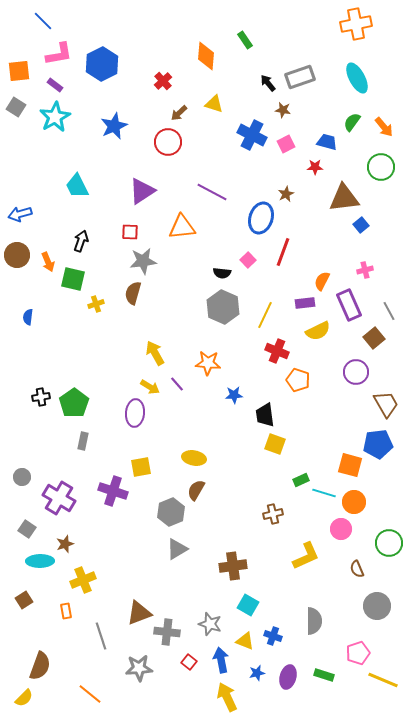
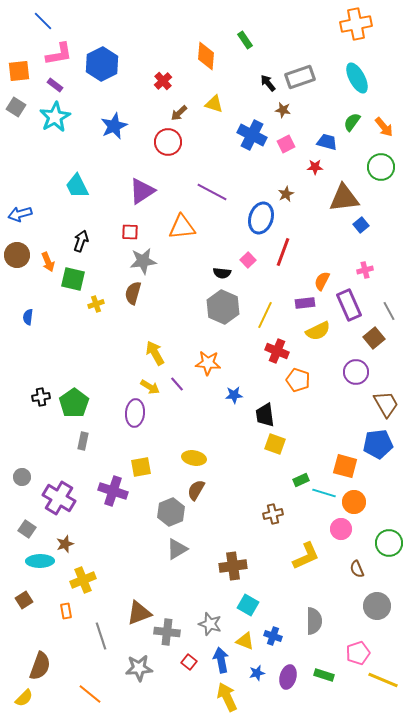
orange square at (350, 465): moved 5 px left, 1 px down
